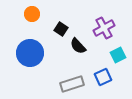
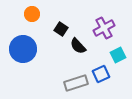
blue circle: moved 7 px left, 4 px up
blue square: moved 2 px left, 3 px up
gray rectangle: moved 4 px right, 1 px up
